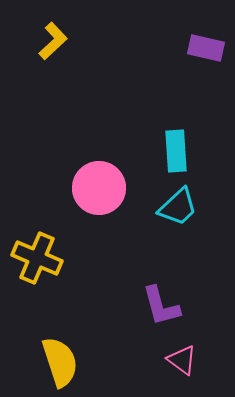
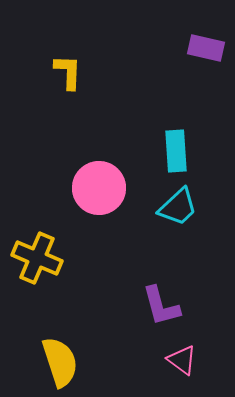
yellow L-shape: moved 15 px right, 31 px down; rotated 45 degrees counterclockwise
